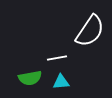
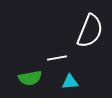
white semicircle: rotated 12 degrees counterclockwise
cyan triangle: moved 9 px right
